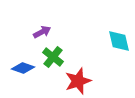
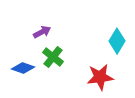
cyan diamond: moved 2 px left; rotated 45 degrees clockwise
red star: moved 22 px right, 4 px up; rotated 12 degrees clockwise
